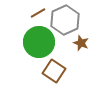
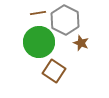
brown line: rotated 21 degrees clockwise
gray hexagon: rotated 8 degrees counterclockwise
